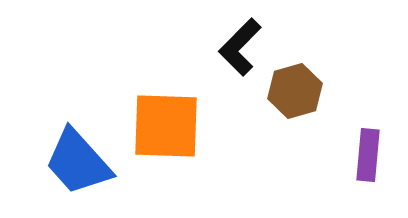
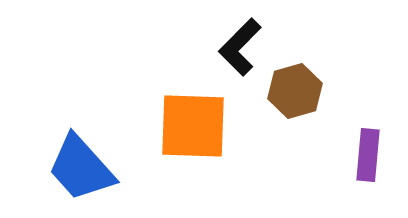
orange square: moved 27 px right
blue trapezoid: moved 3 px right, 6 px down
